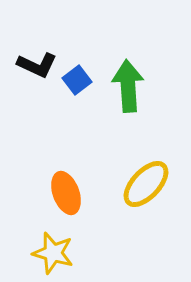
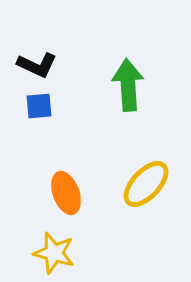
blue square: moved 38 px left, 26 px down; rotated 32 degrees clockwise
green arrow: moved 1 px up
yellow star: moved 1 px right
